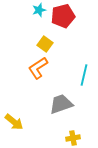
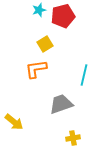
yellow square: rotated 21 degrees clockwise
orange L-shape: moved 2 px left, 1 px down; rotated 25 degrees clockwise
